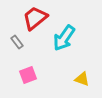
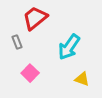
cyan arrow: moved 5 px right, 9 px down
gray rectangle: rotated 16 degrees clockwise
pink square: moved 2 px right, 2 px up; rotated 24 degrees counterclockwise
